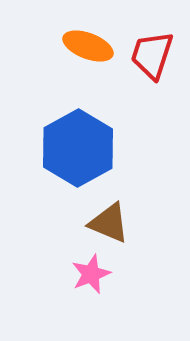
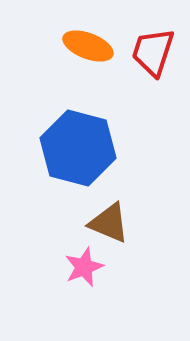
red trapezoid: moved 1 px right, 3 px up
blue hexagon: rotated 16 degrees counterclockwise
pink star: moved 7 px left, 7 px up
